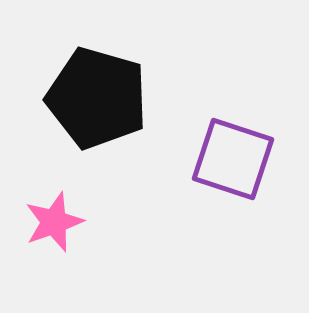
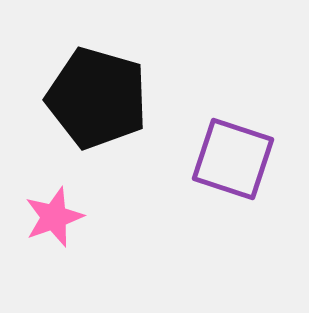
pink star: moved 5 px up
